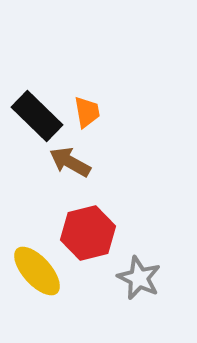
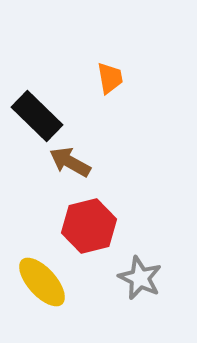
orange trapezoid: moved 23 px right, 34 px up
red hexagon: moved 1 px right, 7 px up
yellow ellipse: moved 5 px right, 11 px down
gray star: moved 1 px right
